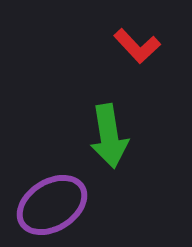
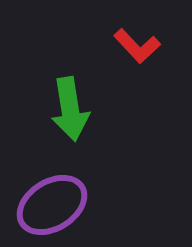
green arrow: moved 39 px left, 27 px up
